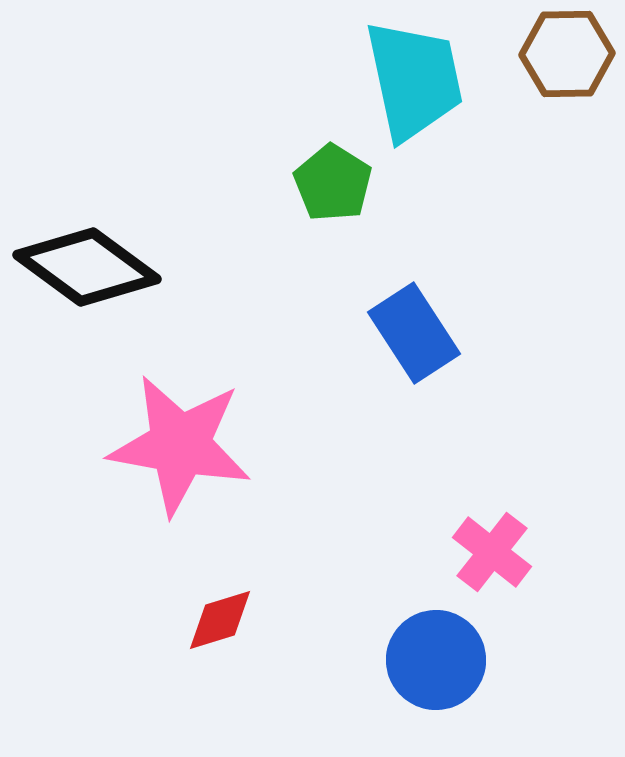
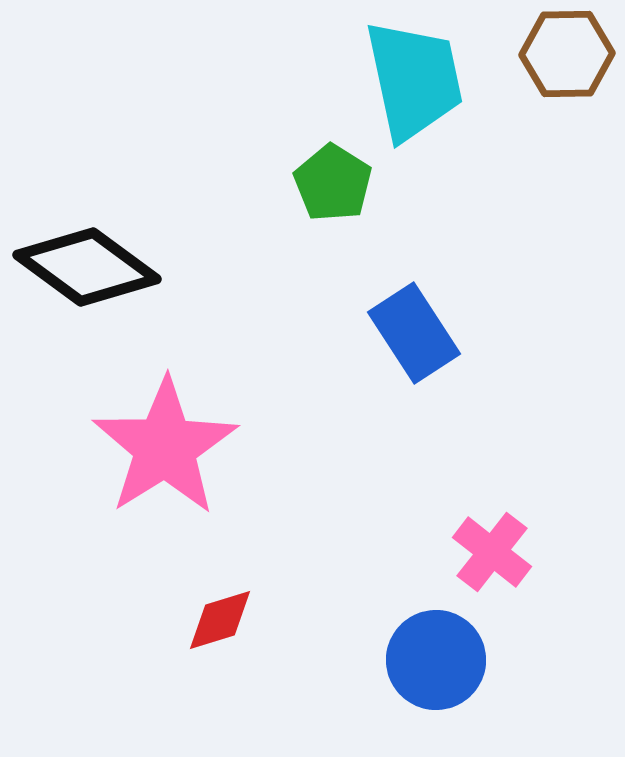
pink star: moved 15 px left, 2 px down; rotated 30 degrees clockwise
